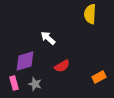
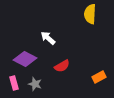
purple diamond: moved 2 px up; rotated 45 degrees clockwise
